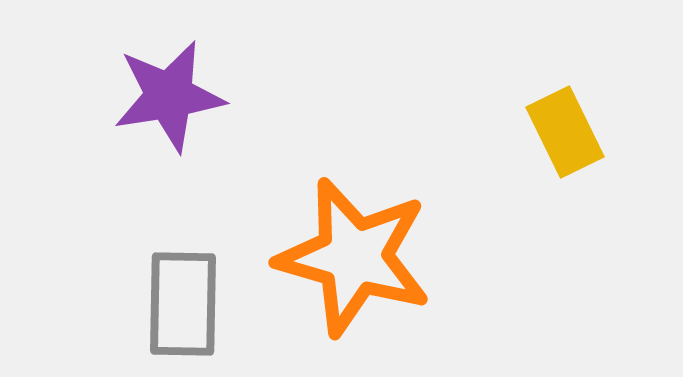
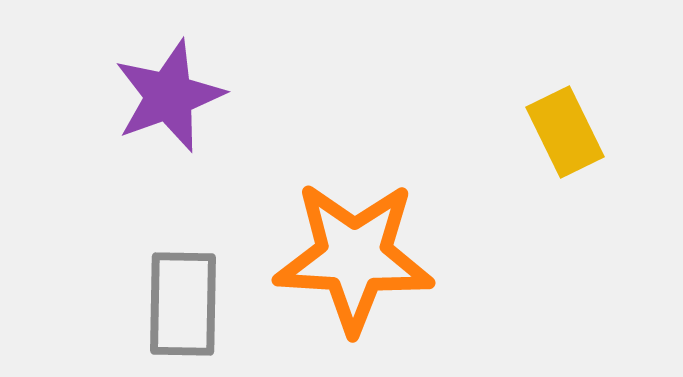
purple star: rotated 11 degrees counterclockwise
orange star: rotated 13 degrees counterclockwise
